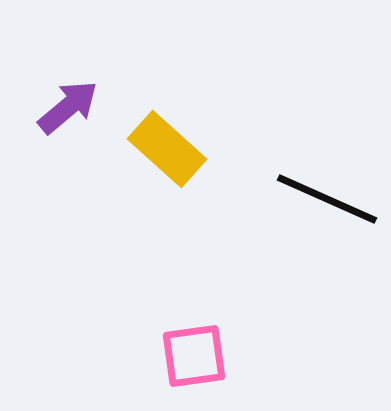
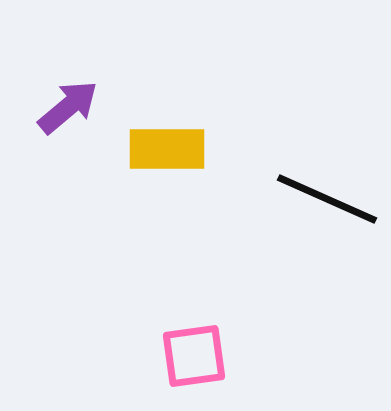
yellow rectangle: rotated 42 degrees counterclockwise
